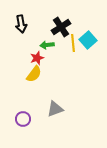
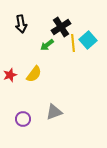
green arrow: rotated 32 degrees counterclockwise
red star: moved 27 px left, 17 px down
gray triangle: moved 1 px left, 3 px down
